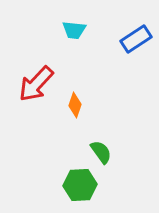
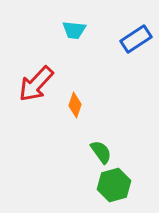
green hexagon: moved 34 px right; rotated 12 degrees counterclockwise
